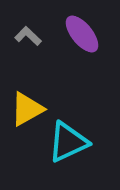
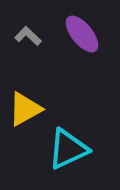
yellow triangle: moved 2 px left
cyan triangle: moved 7 px down
